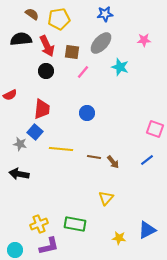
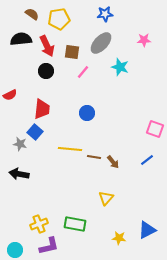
yellow line: moved 9 px right
